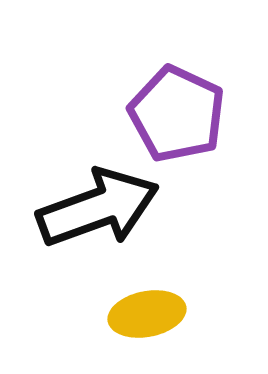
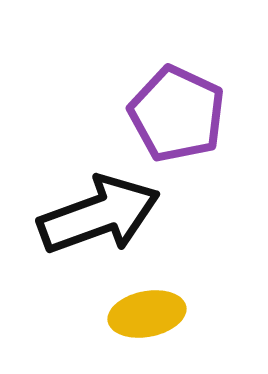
black arrow: moved 1 px right, 7 px down
